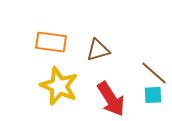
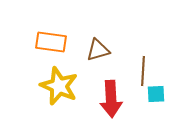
brown line: moved 11 px left, 2 px up; rotated 52 degrees clockwise
cyan square: moved 3 px right, 1 px up
red arrow: rotated 30 degrees clockwise
